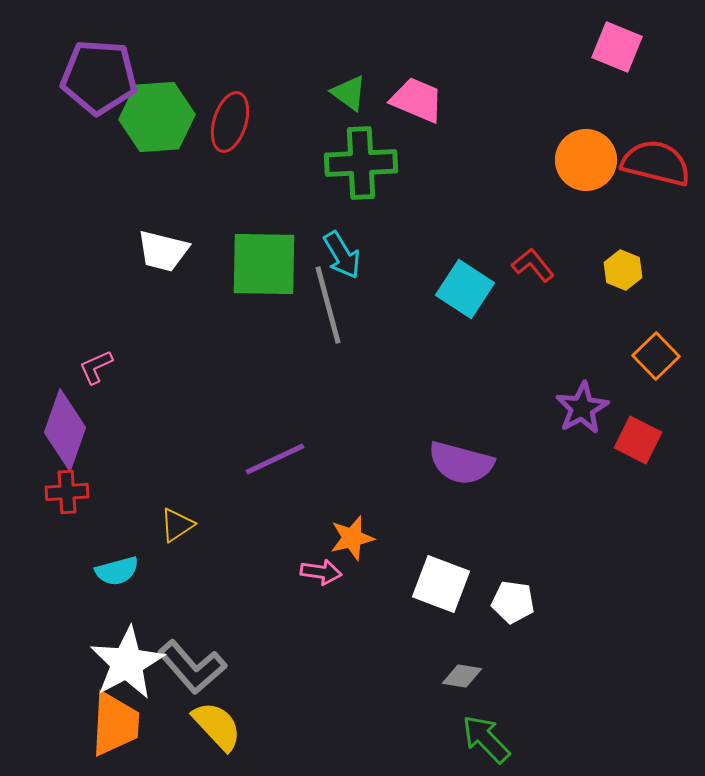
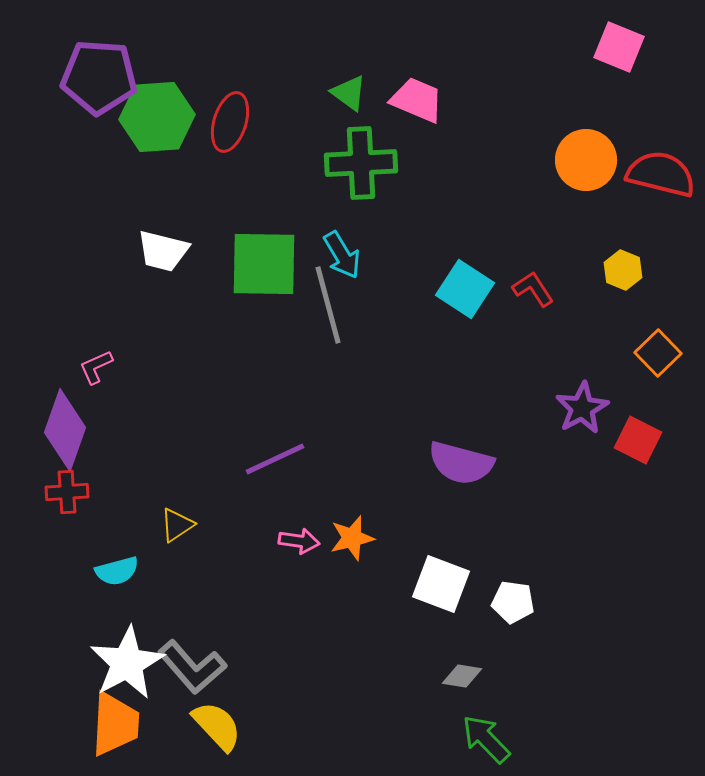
pink square: moved 2 px right
red semicircle: moved 5 px right, 11 px down
red L-shape: moved 24 px down; rotated 6 degrees clockwise
orange square: moved 2 px right, 3 px up
pink arrow: moved 22 px left, 31 px up
